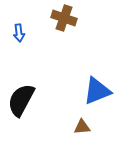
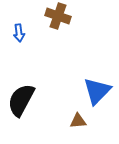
brown cross: moved 6 px left, 2 px up
blue triangle: rotated 24 degrees counterclockwise
brown triangle: moved 4 px left, 6 px up
